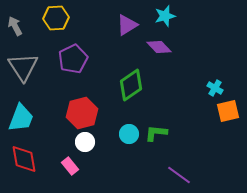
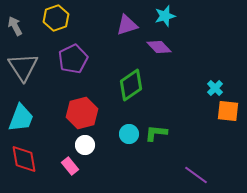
yellow hexagon: rotated 15 degrees counterclockwise
purple triangle: rotated 15 degrees clockwise
cyan cross: rotated 14 degrees clockwise
orange square: rotated 20 degrees clockwise
white circle: moved 3 px down
purple line: moved 17 px right
